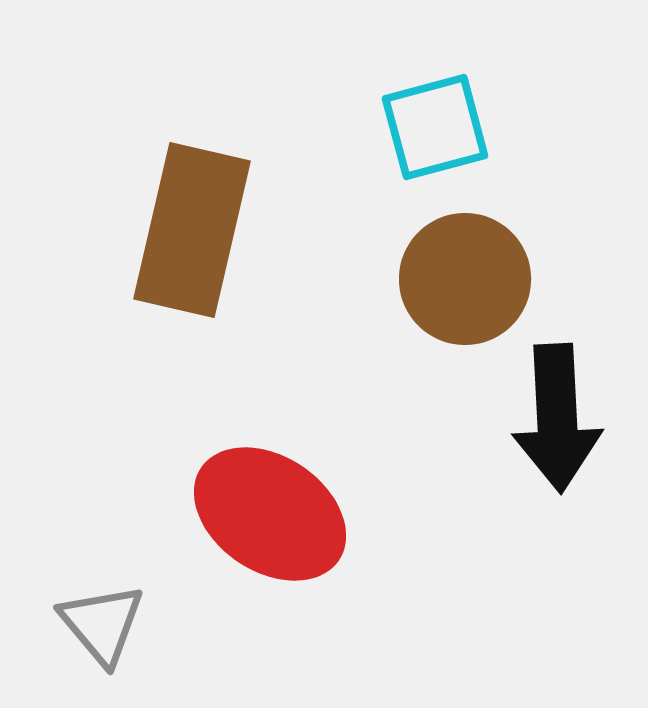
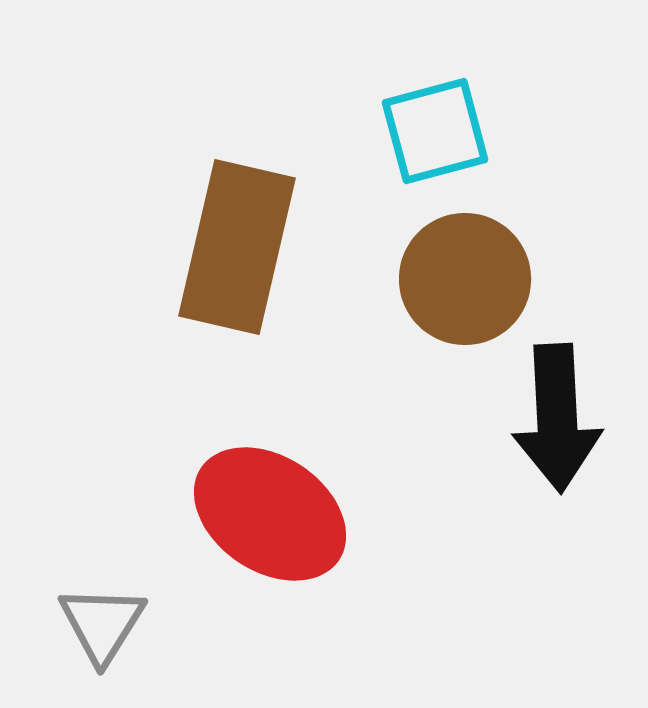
cyan square: moved 4 px down
brown rectangle: moved 45 px right, 17 px down
gray triangle: rotated 12 degrees clockwise
